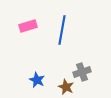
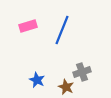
blue line: rotated 12 degrees clockwise
